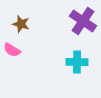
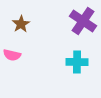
brown star: rotated 24 degrees clockwise
pink semicircle: moved 5 px down; rotated 18 degrees counterclockwise
